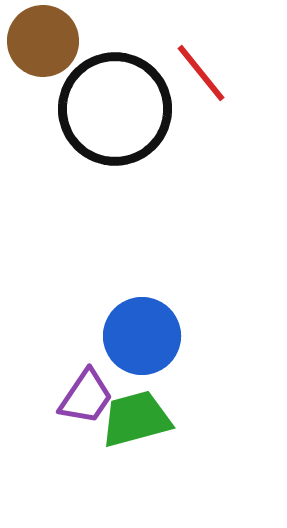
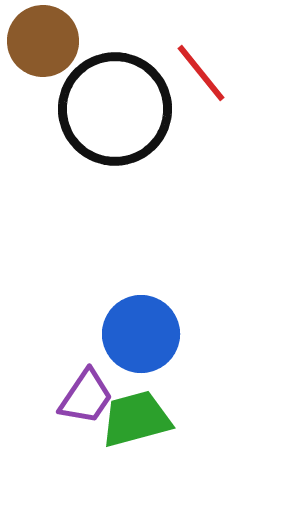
blue circle: moved 1 px left, 2 px up
